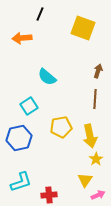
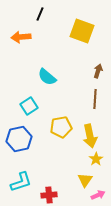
yellow square: moved 1 px left, 3 px down
orange arrow: moved 1 px left, 1 px up
blue hexagon: moved 1 px down
